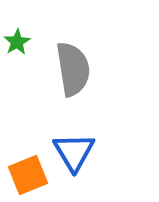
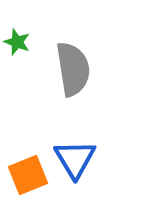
green star: rotated 20 degrees counterclockwise
blue triangle: moved 1 px right, 7 px down
